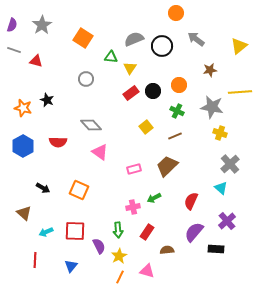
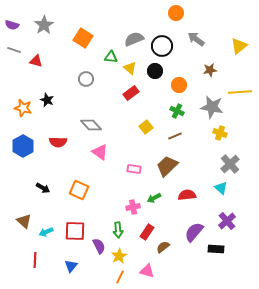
purple semicircle at (12, 25): rotated 88 degrees clockwise
gray star at (42, 25): moved 2 px right
yellow triangle at (130, 68): rotated 24 degrees counterclockwise
black circle at (153, 91): moved 2 px right, 20 px up
pink rectangle at (134, 169): rotated 24 degrees clockwise
red semicircle at (191, 201): moved 4 px left, 6 px up; rotated 60 degrees clockwise
brown triangle at (24, 213): moved 8 px down
brown semicircle at (167, 250): moved 4 px left, 3 px up; rotated 32 degrees counterclockwise
